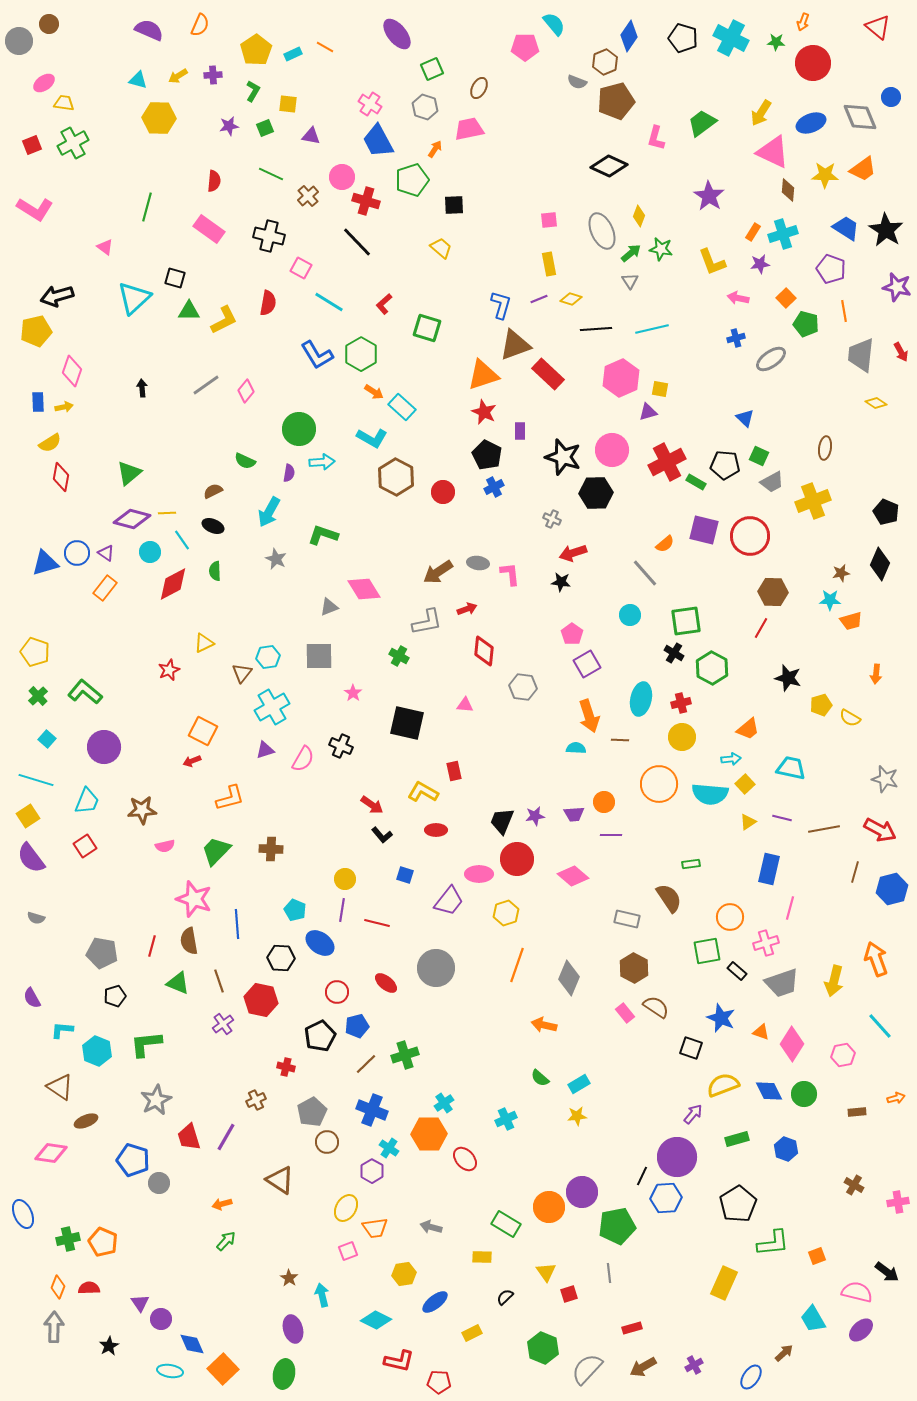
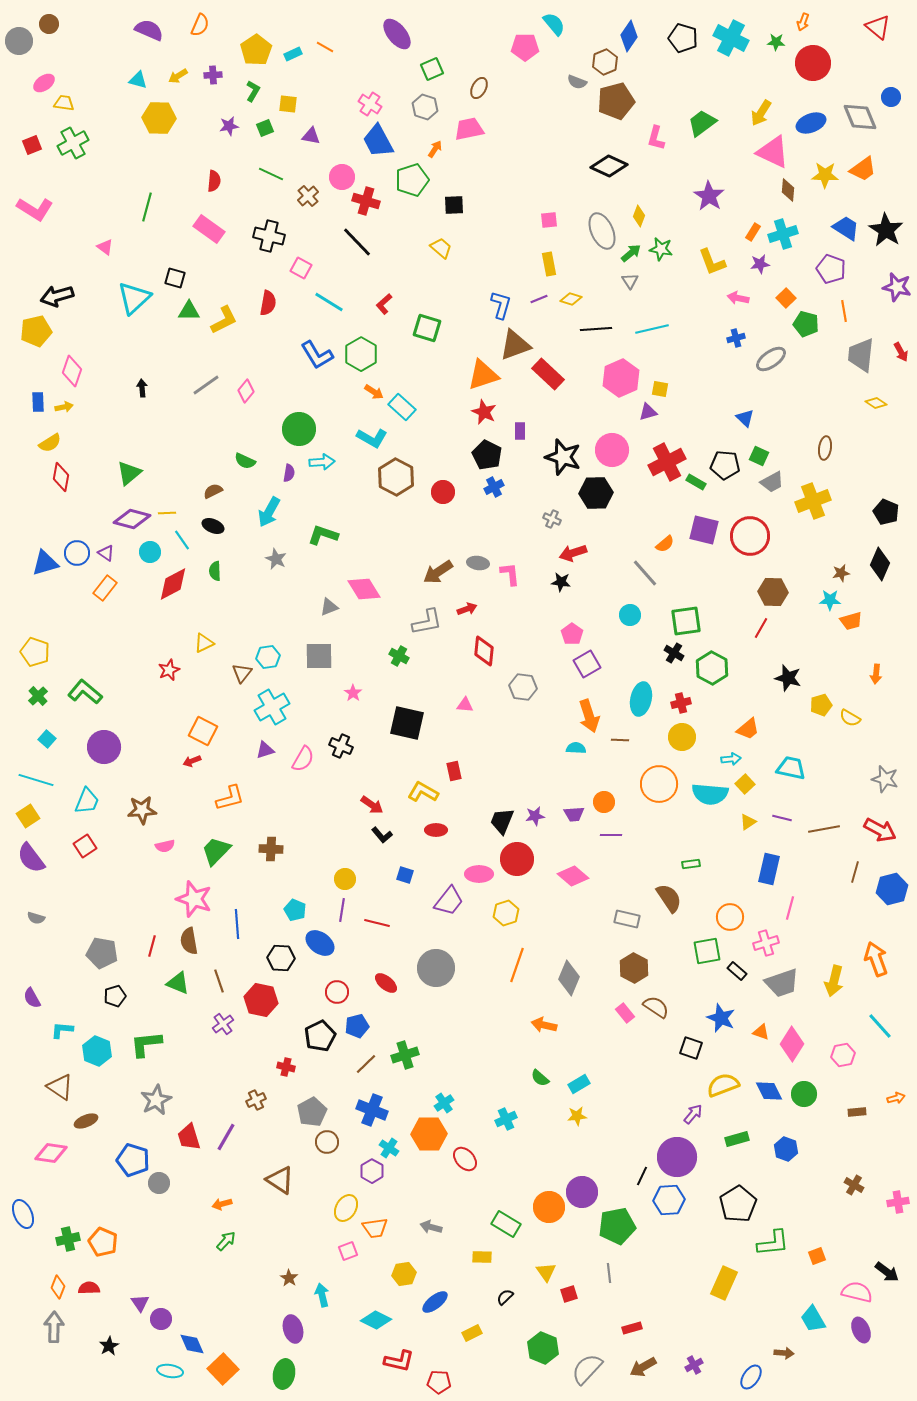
blue hexagon at (666, 1198): moved 3 px right, 2 px down
purple ellipse at (861, 1330): rotated 70 degrees counterclockwise
brown arrow at (784, 1353): rotated 48 degrees clockwise
